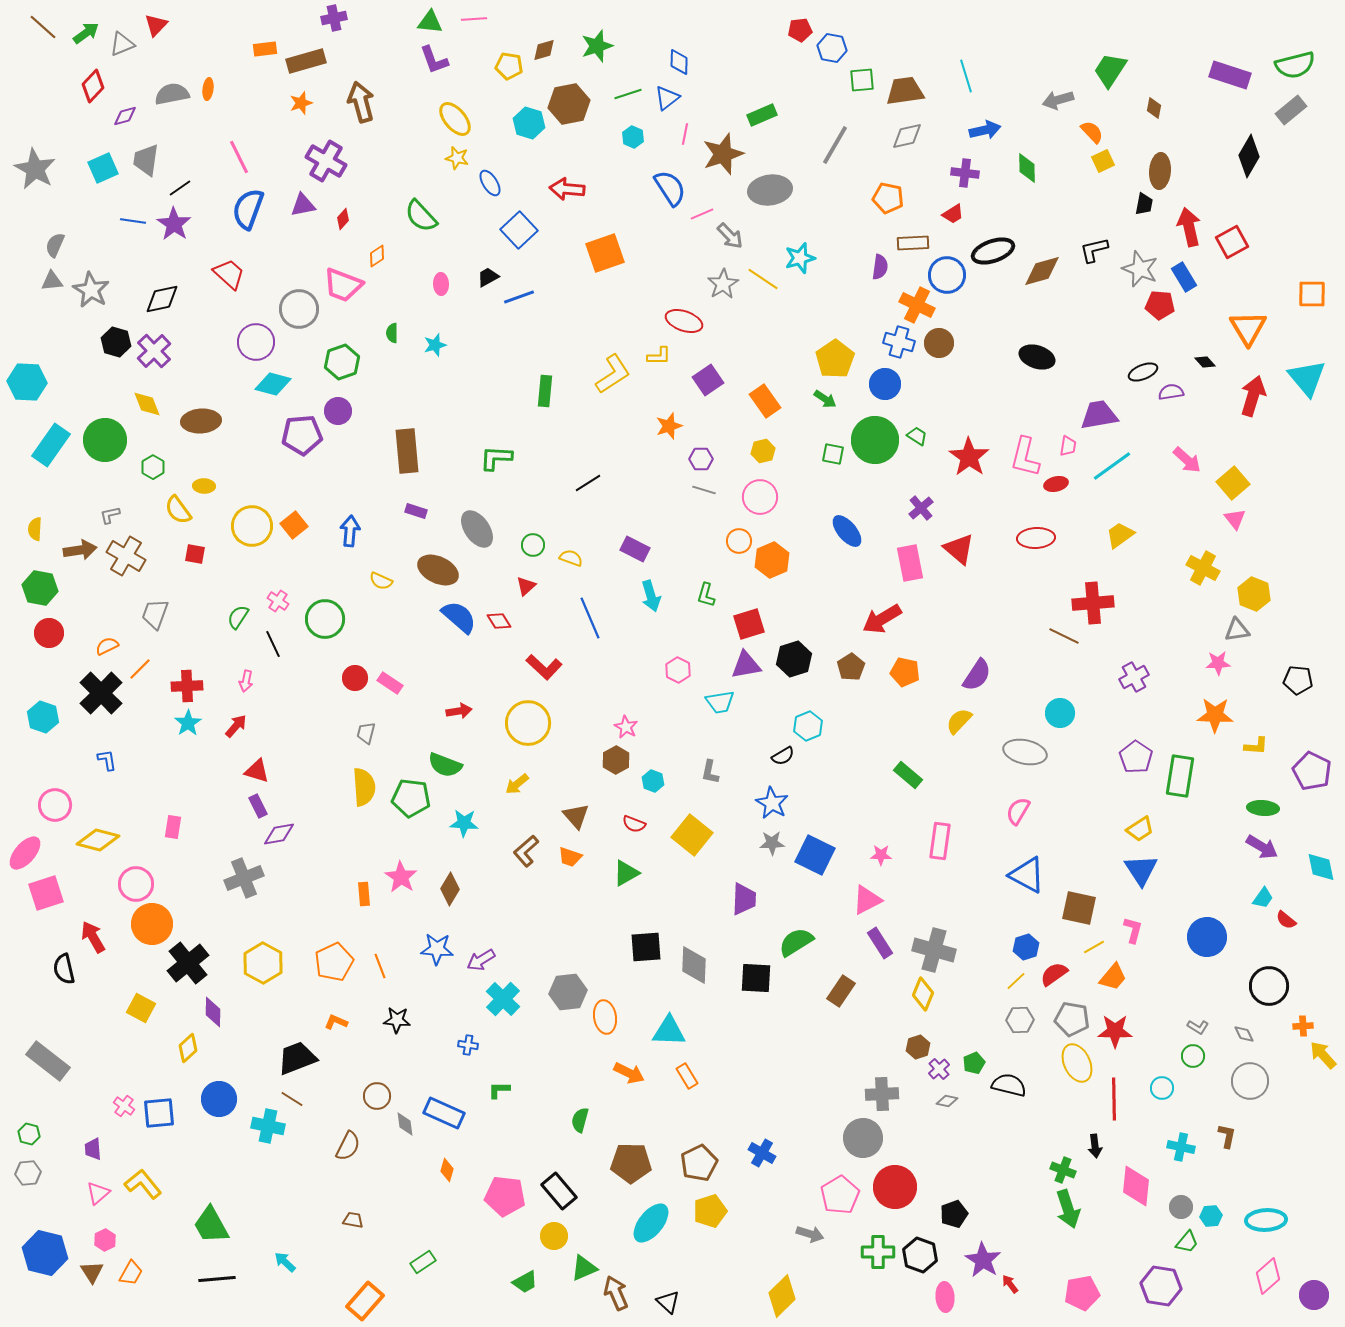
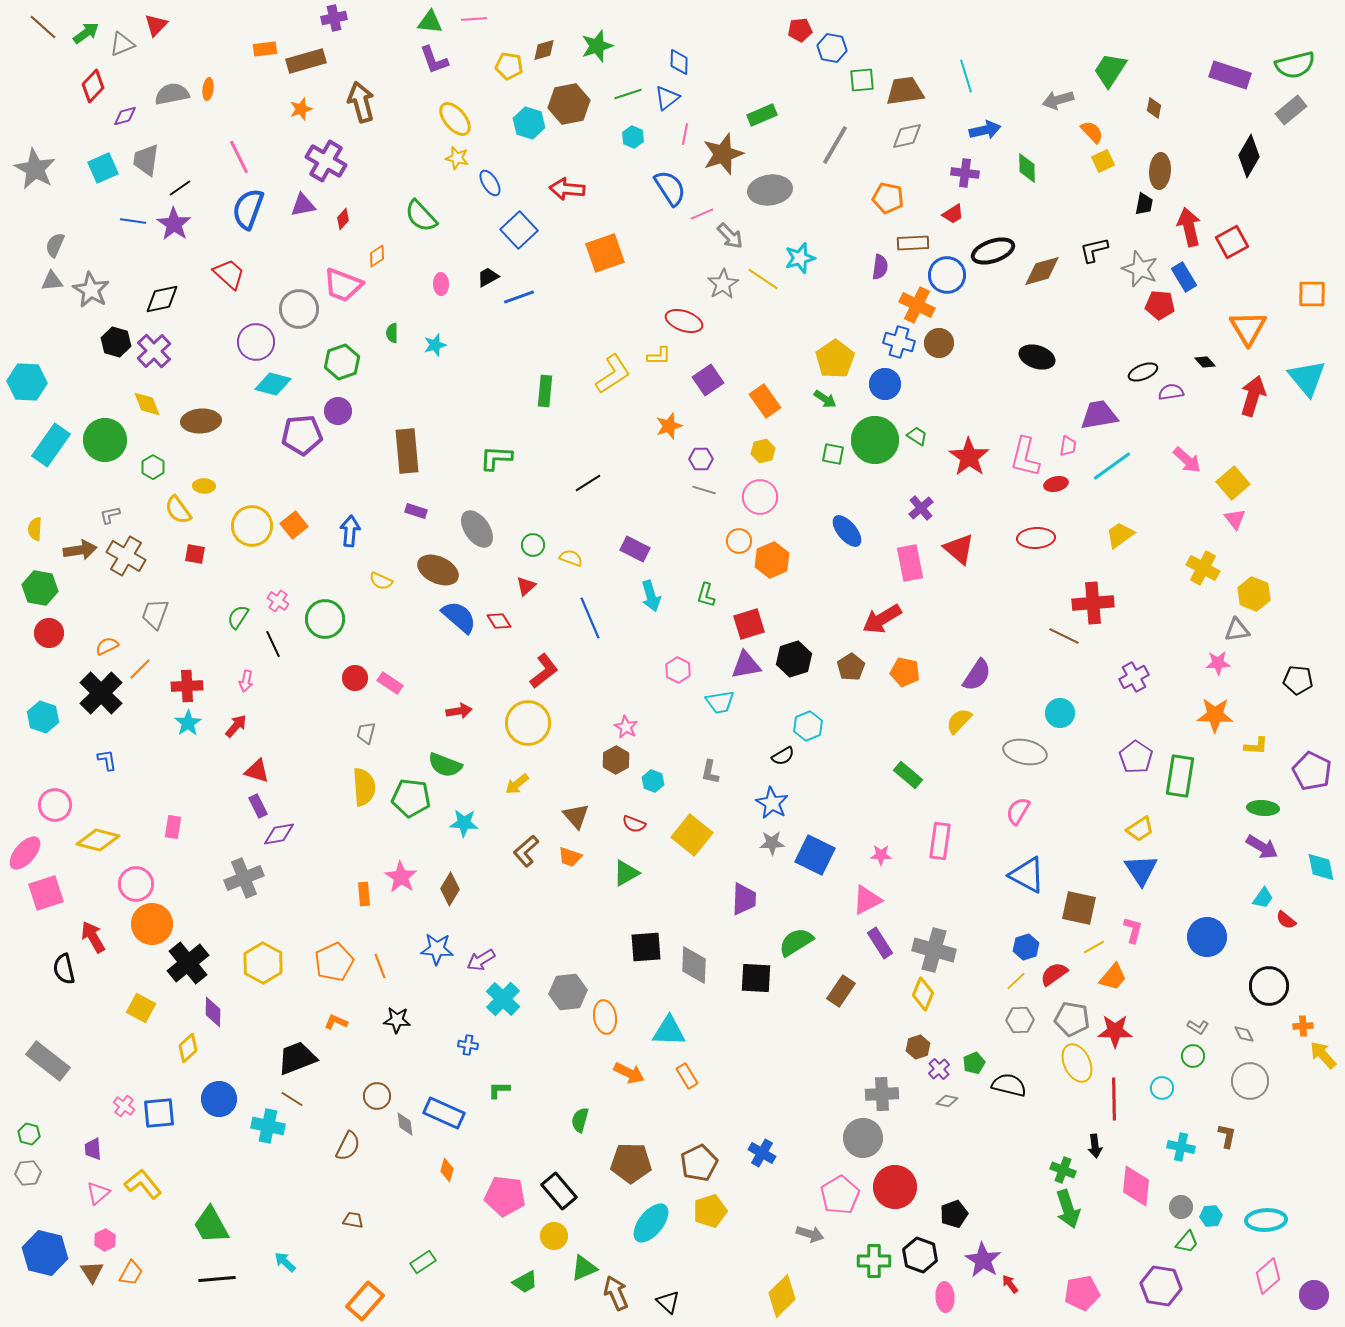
orange star at (301, 103): moved 6 px down
red L-shape at (544, 667): moved 4 px down; rotated 81 degrees counterclockwise
green cross at (878, 1252): moved 4 px left, 9 px down
